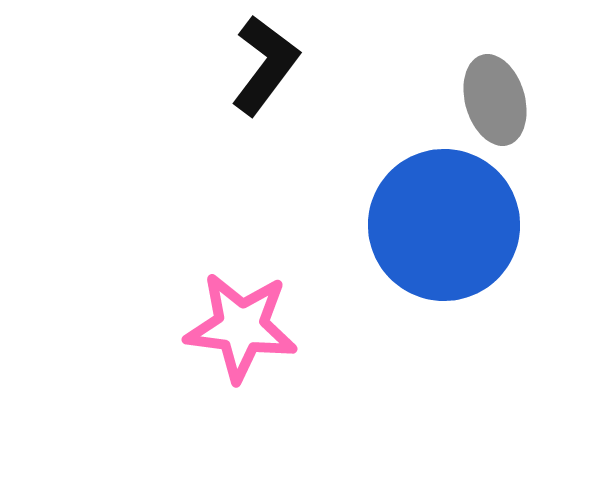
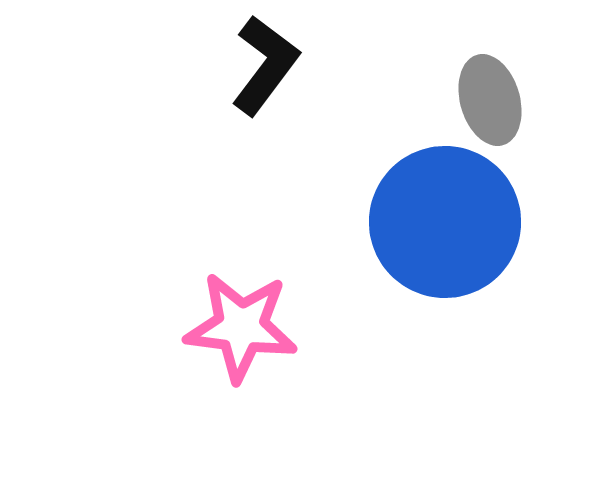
gray ellipse: moved 5 px left
blue circle: moved 1 px right, 3 px up
